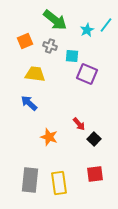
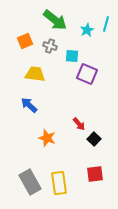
cyan line: moved 1 px up; rotated 21 degrees counterclockwise
blue arrow: moved 2 px down
orange star: moved 2 px left, 1 px down
gray rectangle: moved 2 px down; rotated 35 degrees counterclockwise
